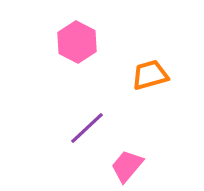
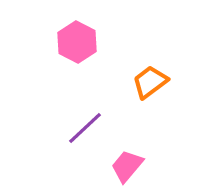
orange trapezoid: moved 7 px down; rotated 21 degrees counterclockwise
purple line: moved 2 px left
